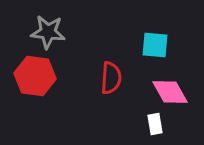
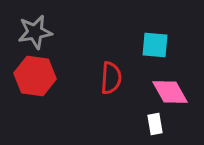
gray star: moved 13 px left; rotated 16 degrees counterclockwise
